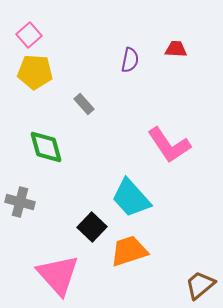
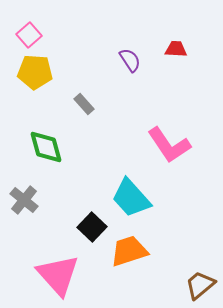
purple semicircle: rotated 45 degrees counterclockwise
gray cross: moved 4 px right, 2 px up; rotated 24 degrees clockwise
